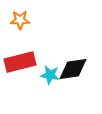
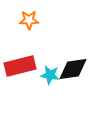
orange star: moved 9 px right
red rectangle: moved 4 px down
